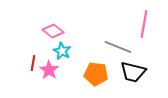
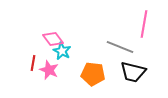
pink diamond: moved 8 px down; rotated 15 degrees clockwise
gray line: moved 2 px right
pink star: rotated 12 degrees counterclockwise
orange pentagon: moved 3 px left
